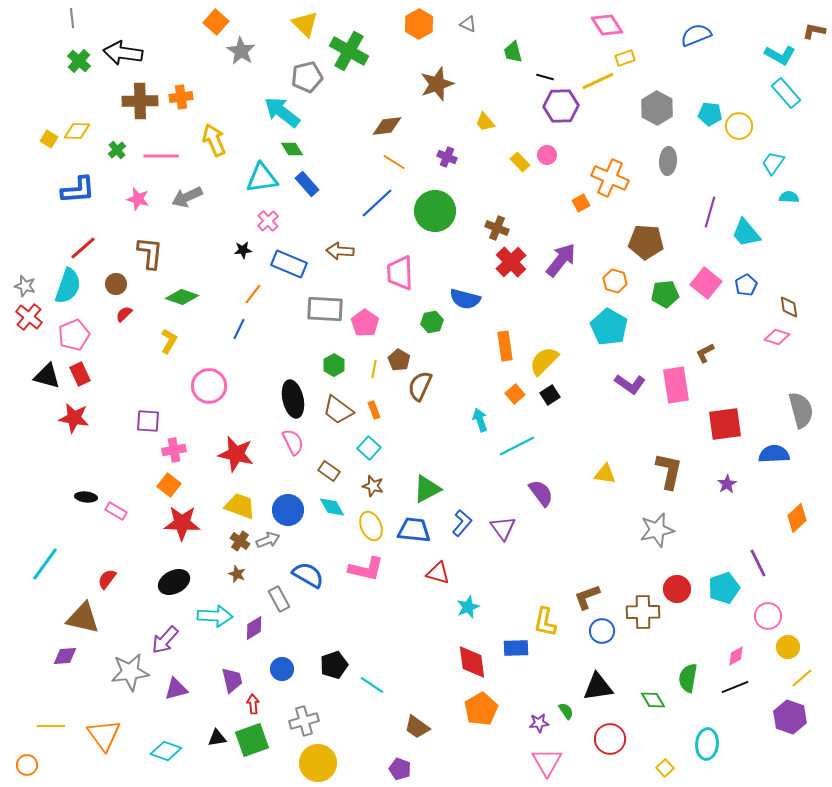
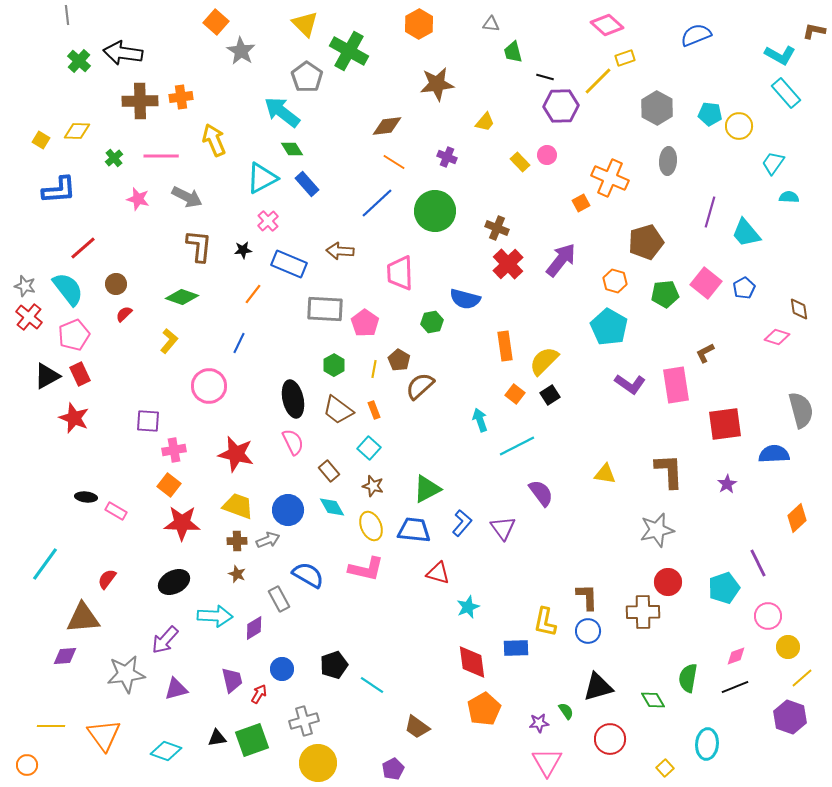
gray line at (72, 18): moved 5 px left, 3 px up
gray triangle at (468, 24): moved 23 px right; rotated 18 degrees counterclockwise
pink diamond at (607, 25): rotated 16 degrees counterclockwise
gray pentagon at (307, 77): rotated 24 degrees counterclockwise
yellow line at (598, 81): rotated 20 degrees counterclockwise
brown star at (437, 84): rotated 12 degrees clockwise
yellow trapezoid at (485, 122): rotated 100 degrees counterclockwise
yellow square at (49, 139): moved 8 px left, 1 px down
green cross at (117, 150): moved 3 px left, 8 px down
cyan triangle at (262, 178): rotated 20 degrees counterclockwise
blue L-shape at (78, 190): moved 19 px left
gray arrow at (187, 197): rotated 128 degrees counterclockwise
brown pentagon at (646, 242): rotated 20 degrees counterclockwise
brown L-shape at (150, 253): moved 49 px right, 7 px up
red cross at (511, 262): moved 3 px left, 2 px down
blue pentagon at (746, 285): moved 2 px left, 3 px down
cyan semicircle at (68, 286): moved 3 px down; rotated 57 degrees counterclockwise
brown diamond at (789, 307): moved 10 px right, 2 px down
blue line at (239, 329): moved 14 px down
yellow L-shape at (169, 341): rotated 10 degrees clockwise
black triangle at (47, 376): rotated 44 degrees counterclockwise
brown semicircle at (420, 386): rotated 24 degrees clockwise
orange square at (515, 394): rotated 12 degrees counterclockwise
red star at (74, 418): rotated 12 degrees clockwise
brown rectangle at (329, 471): rotated 15 degrees clockwise
brown L-shape at (669, 471): rotated 15 degrees counterclockwise
yellow trapezoid at (240, 506): moved 2 px left
brown cross at (240, 541): moved 3 px left; rotated 36 degrees counterclockwise
red circle at (677, 589): moved 9 px left, 7 px up
brown L-shape at (587, 597): rotated 108 degrees clockwise
brown triangle at (83, 618): rotated 18 degrees counterclockwise
blue circle at (602, 631): moved 14 px left
pink diamond at (736, 656): rotated 10 degrees clockwise
gray star at (130, 672): moved 4 px left, 2 px down
black triangle at (598, 687): rotated 8 degrees counterclockwise
red arrow at (253, 704): moved 6 px right, 10 px up; rotated 36 degrees clockwise
orange pentagon at (481, 709): moved 3 px right
purple pentagon at (400, 769): moved 7 px left; rotated 25 degrees clockwise
